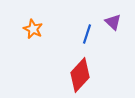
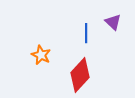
orange star: moved 8 px right, 26 px down
blue line: moved 1 px left, 1 px up; rotated 18 degrees counterclockwise
